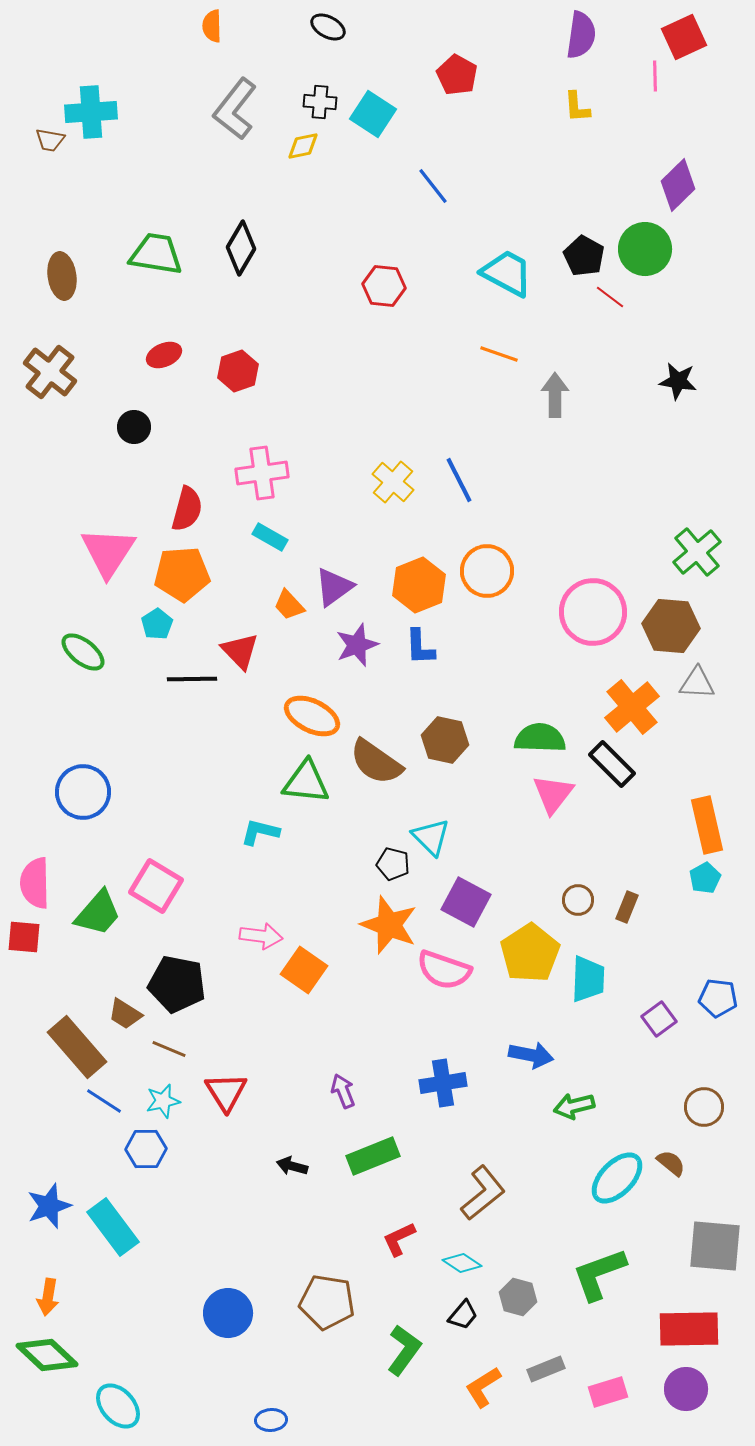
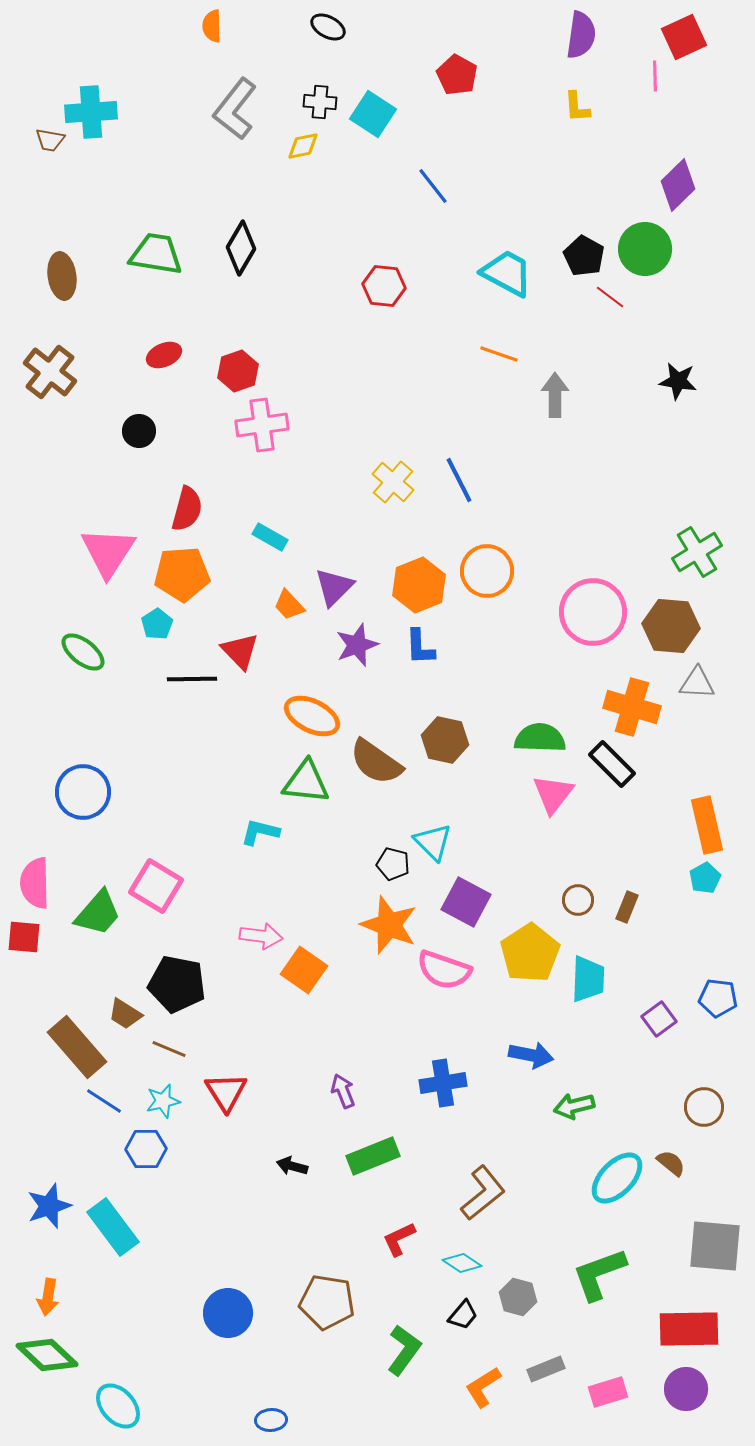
black circle at (134, 427): moved 5 px right, 4 px down
pink cross at (262, 473): moved 48 px up
green cross at (697, 552): rotated 9 degrees clockwise
purple triangle at (334, 587): rotated 9 degrees counterclockwise
orange cross at (632, 707): rotated 34 degrees counterclockwise
cyan triangle at (431, 837): moved 2 px right, 5 px down
